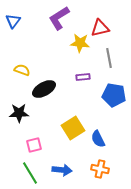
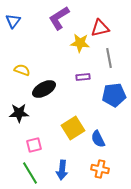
blue pentagon: rotated 15 degrees counterclockwise
blue arrow: rotated 90 degrees clockwise
